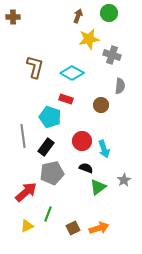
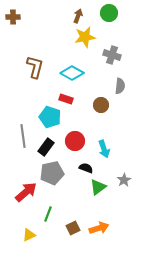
yellow star: moved 4 px left, 2 px up
red circle: moved 7 px left
yellow triangle: moved 2 px right, 9 px down
